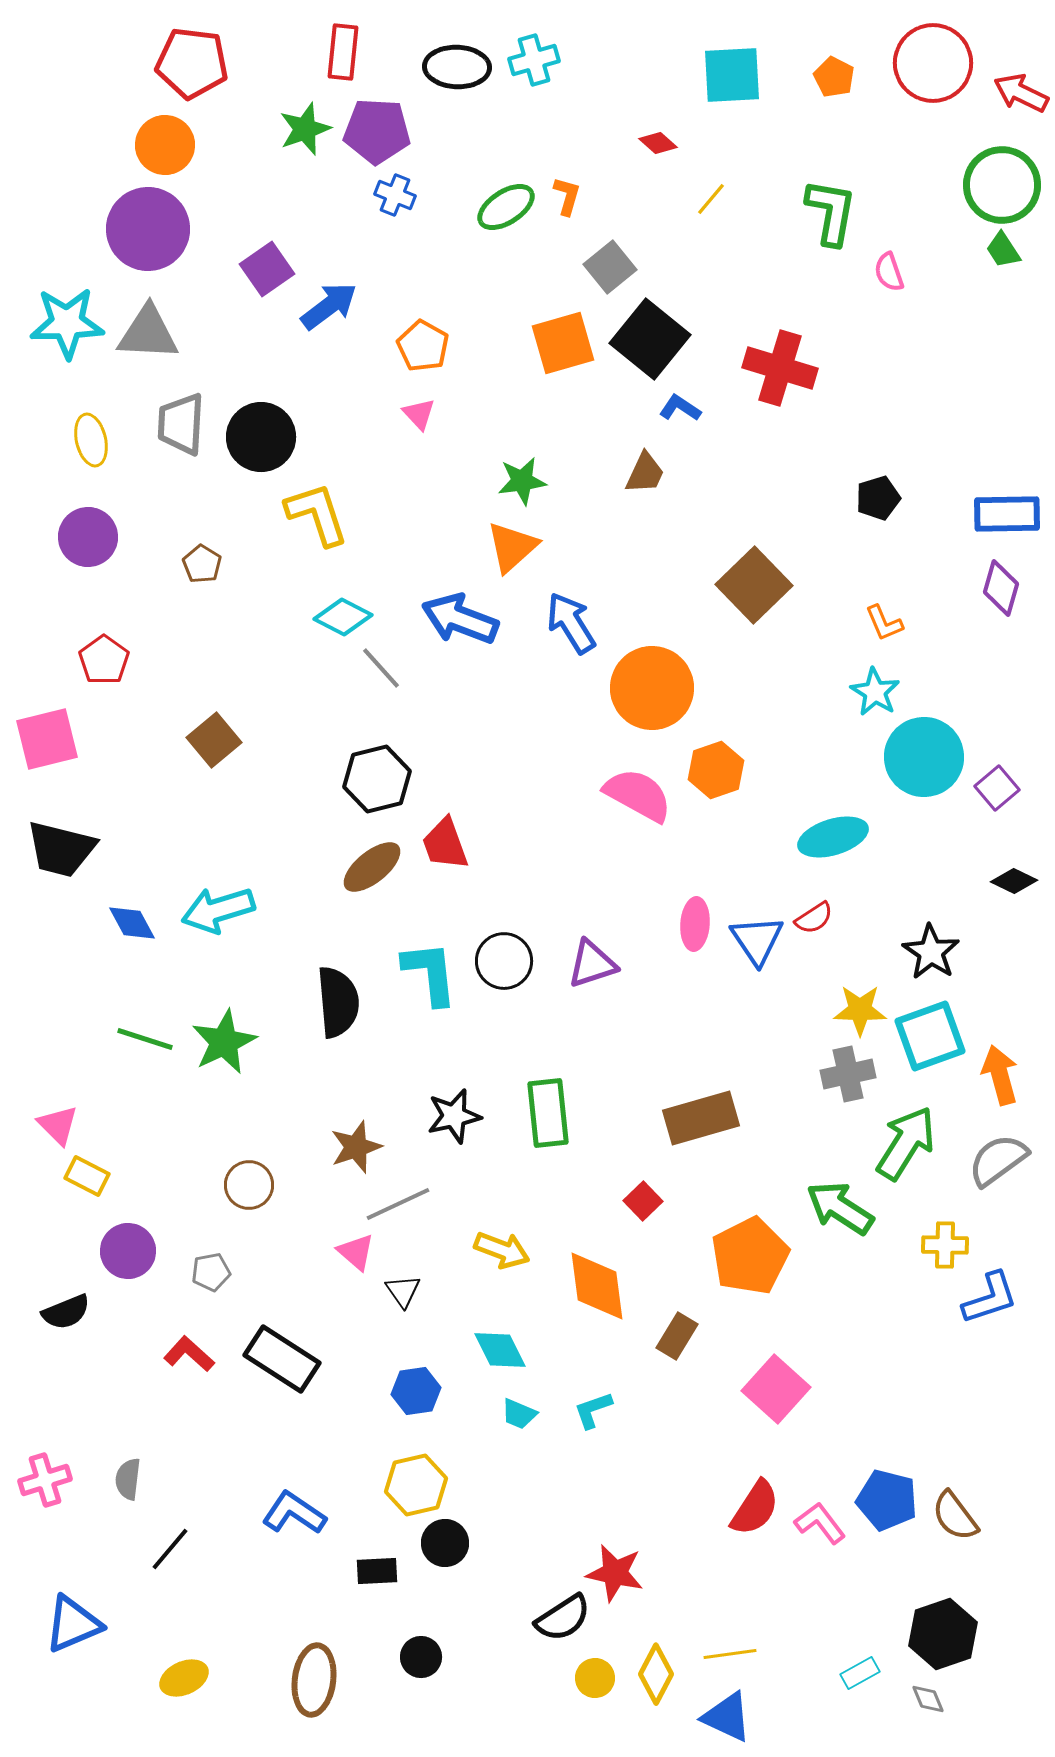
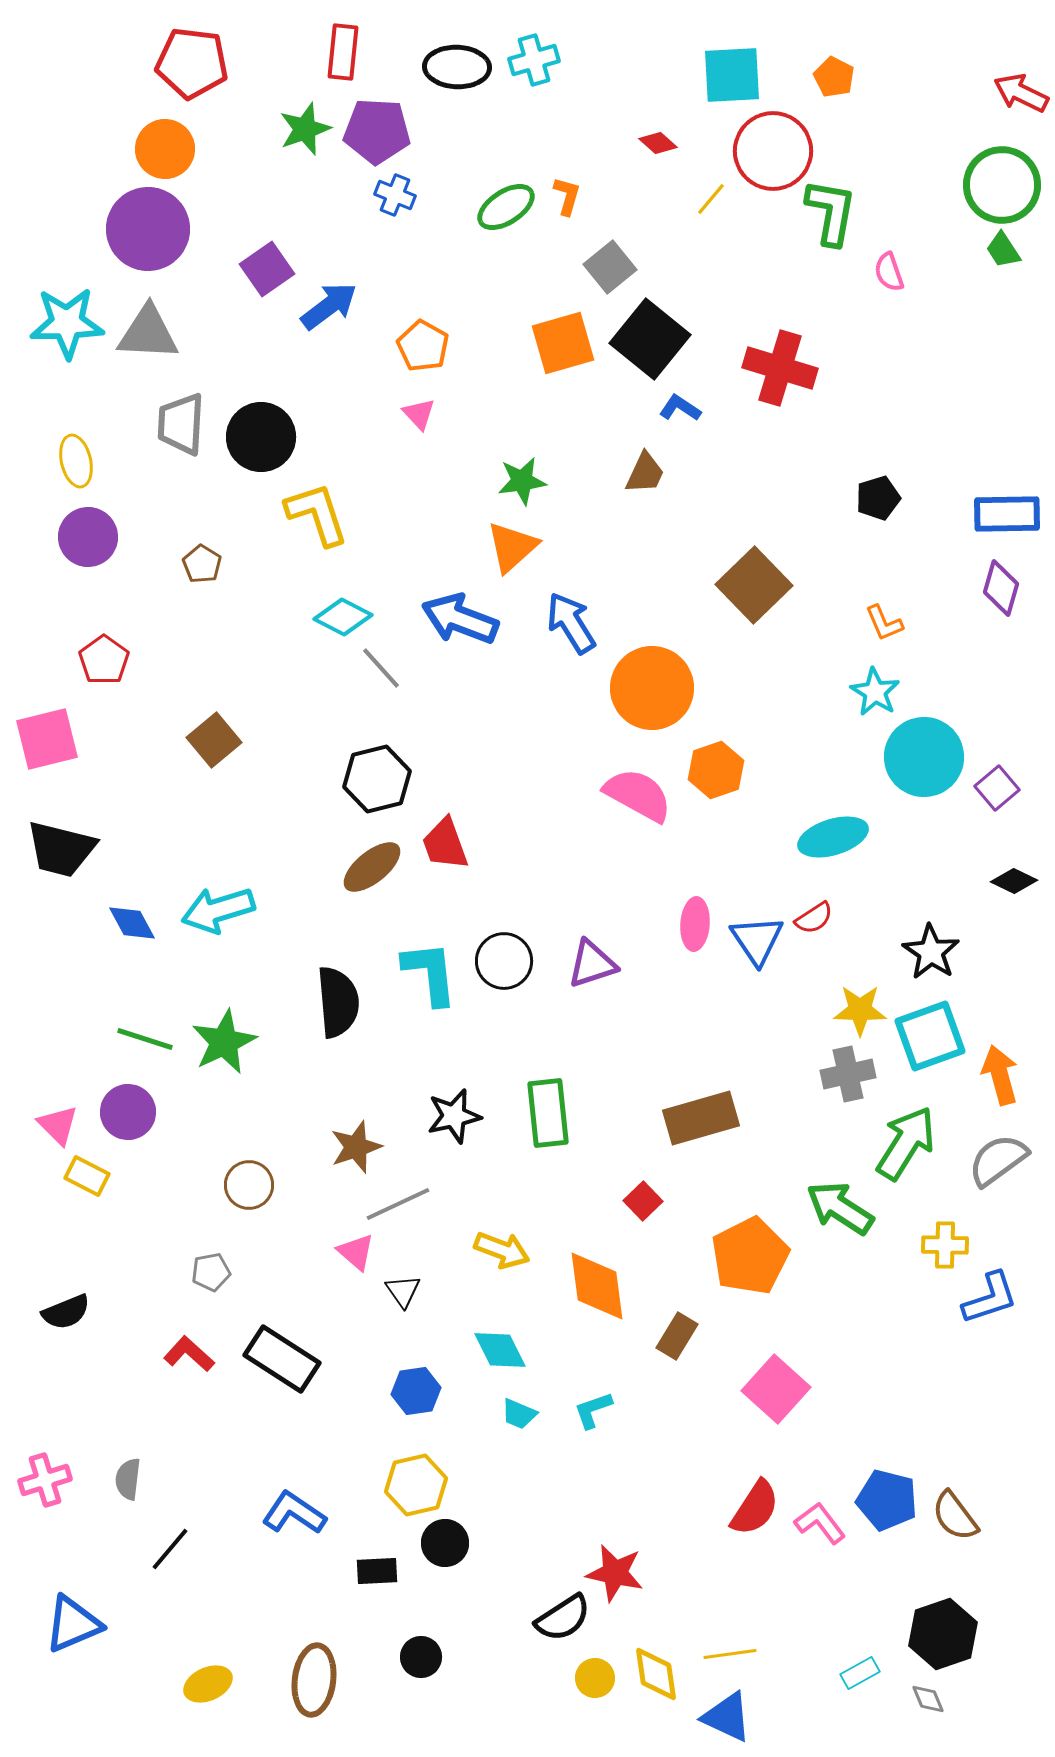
red circle at (933, 63): moved 160 px left, 88 px down
orange circle at (165, 145): moved 4 px down
yellow ellipse at (91, 440): moved 15 px left, 21 px down
purple circle at (128, 1251): moved 139 px up
yellow diamond at (656, 1674): rotated 36 degrees counterclockwise
yellow ellipse at (184, 1678): moved 24 px right, 6 px down
